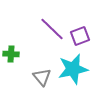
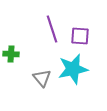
purple line: rotated 28 degrees clockwise
purple square: rotated 24 degrees clockwise
gray triangle: moved 1 px down
